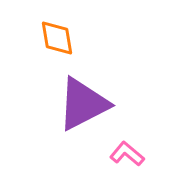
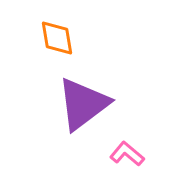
purple triangle: rotated 10 degrees counterclockwise
